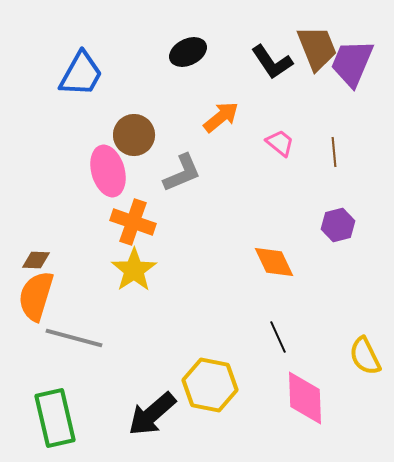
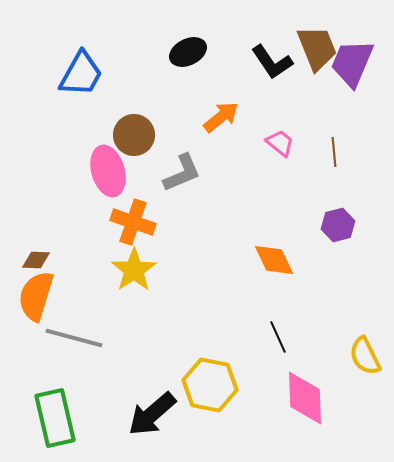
orange diamond: moved 2 px up
